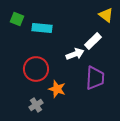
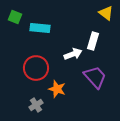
yellow triangle: moved 2 px up
green square: moved 2 px left, 2 px up
cyan rectangle: moved 2 px left
white rectangle: rotated 30 degrees counterclockwise
white arrow: moved 2 px left
red circle: moved 1 px up
purple trapezoid: moved 1 px up; rotated 45 degrees counterclockwise
